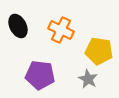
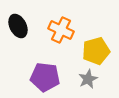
yellow pentagon: moved 3 px left; rotated 24 degrees counterclockwise
purple pentagon: moved 5 px right, 2 px down
gray star: rotated 18 degrees clockwise
